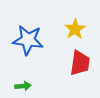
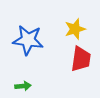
yellow star: rotated 15 degrees clockwise
red trapezoid: moved 1 px right, 4 px up
